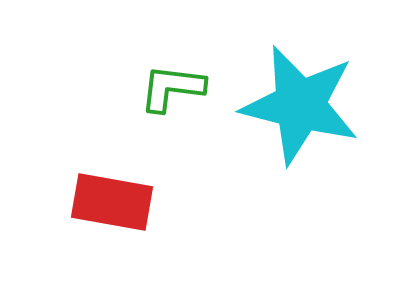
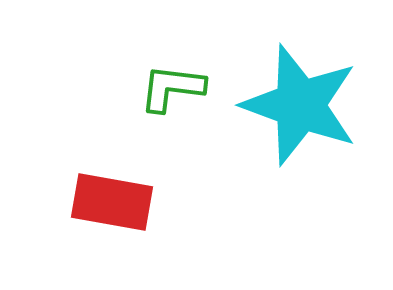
cyan star: rotated 6 degrees clockwise
